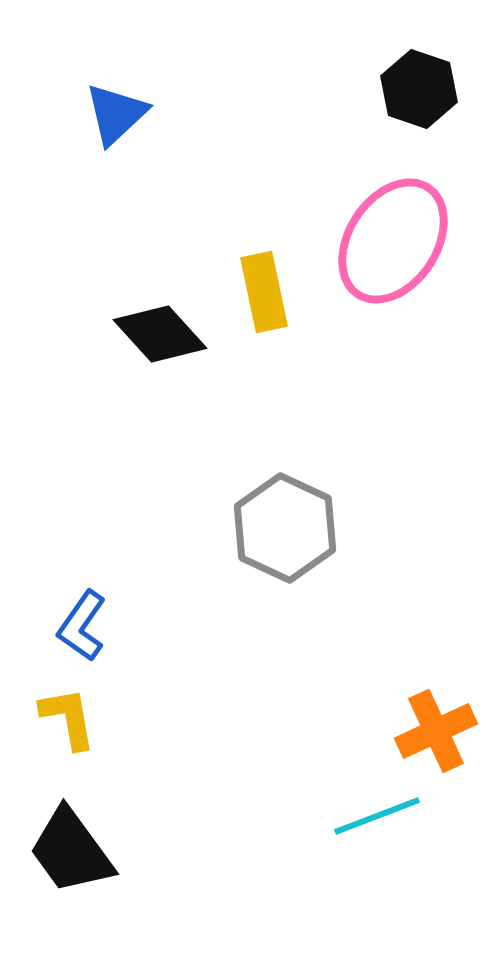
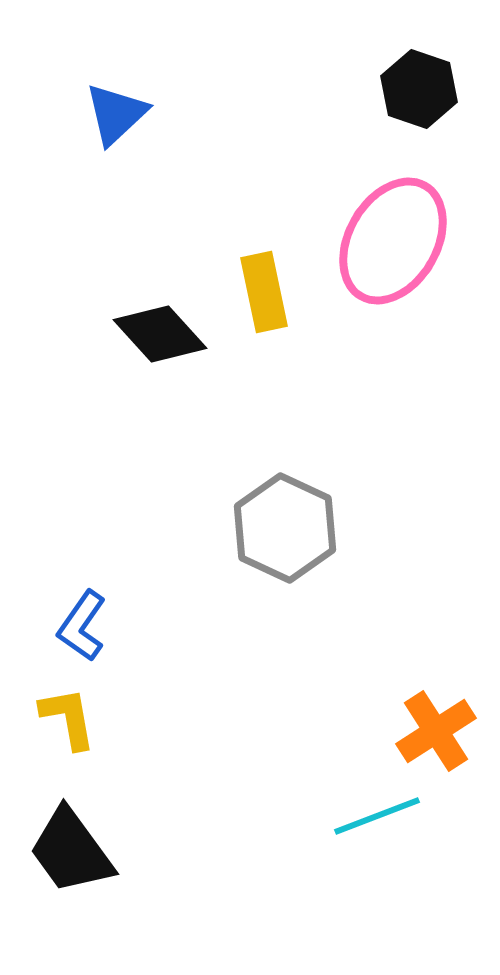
pink ellipse: rotated 3 degrees counterclockwise
orange cross: rotated 8 degrees counterclockwise
